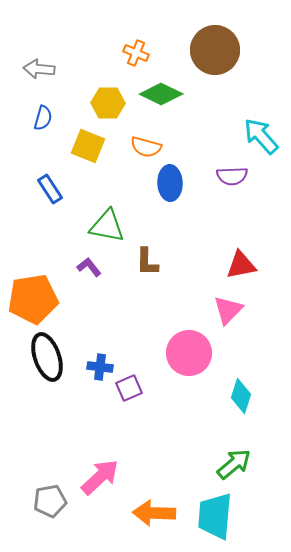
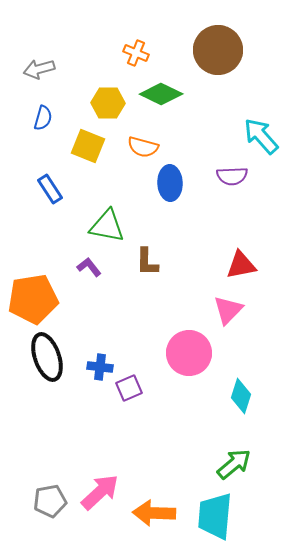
brown circle: moved 3 px right
gray arrow: rotated 20 degrees counterclockwise
orange semicircle: moved 3 px left
pink arrow: moved 15 px down
